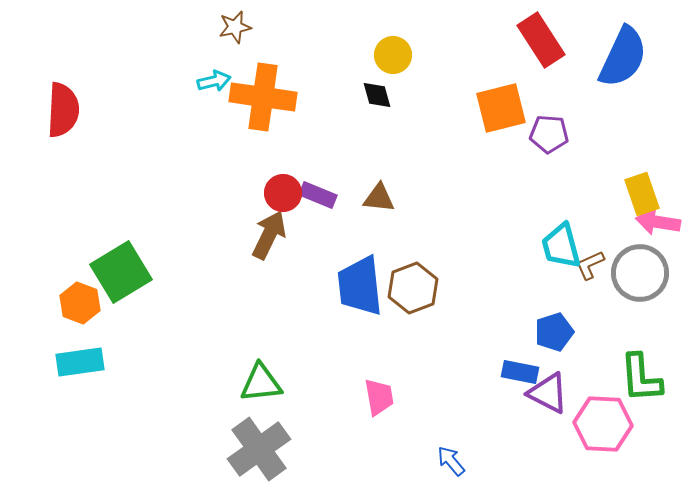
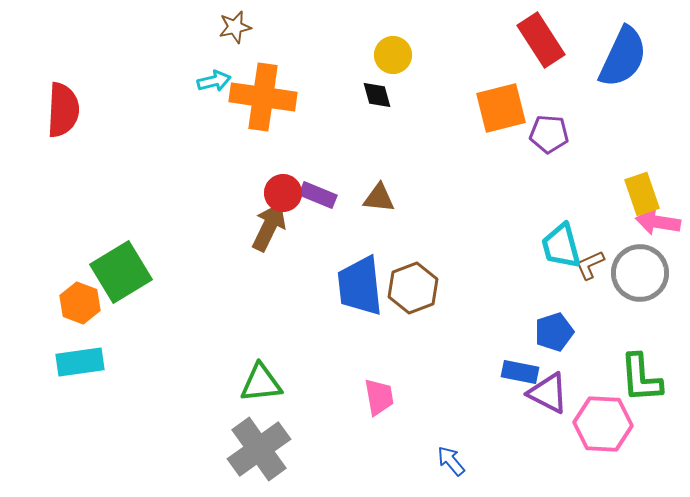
brown arrow: moved 8 px up
